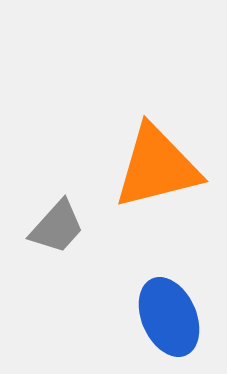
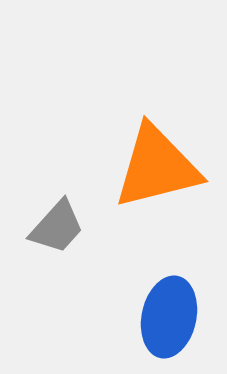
blue ellipse: rotated 36 degrees clockwise
